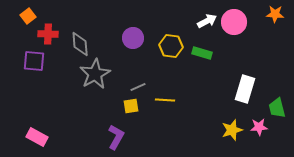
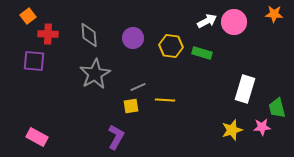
orange star: moved 1 px left
gray diamond: moved 9 px right, 9 px up
pink star: moved 3 px right
